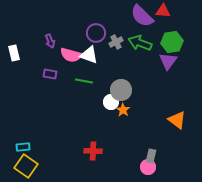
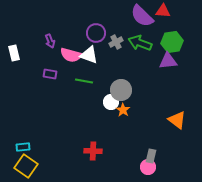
purple triangle: rotated 48 degrees clockwise
